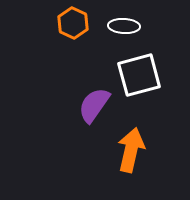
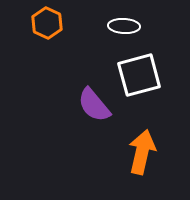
orange hexagon: moved 26 px left
purple semicircle: rotated 75 degrees counterclockwise
orange arrow: moved 11 px right, 2 px down
